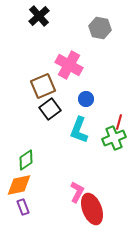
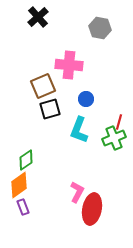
black cross: moved 1 px left, 1 px down
pink cross: rotated 24 degrees counterclockwise
black square: rotated 20 degrees clockwise
orange diamond: rotated 24 degrees counterclockwise
red ellipse: rotated 32 degrees clockwise
